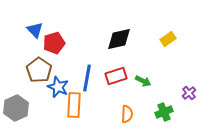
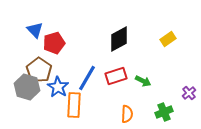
black diamond: rotated 16 degrees counterclockwise
blue line: rotated 20 degrees clockwise
blue star: rotated 10 degrees clockwise
gray hexagon: moved 11 px right, 21 px up; rotated 20 degrees counterclockwise
